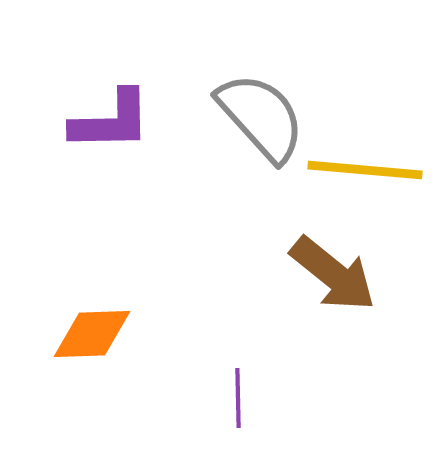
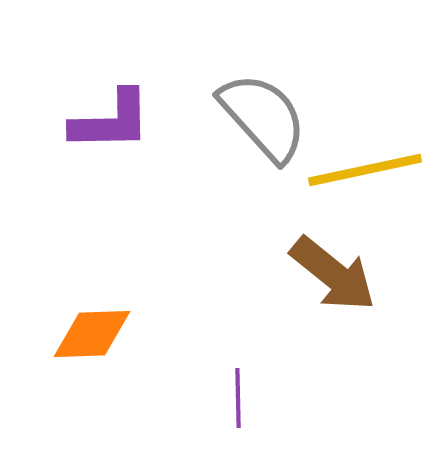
gray semicircle: moved 2 px right
yellow line: rotated 17 degrees counterclockwise
